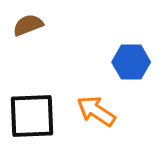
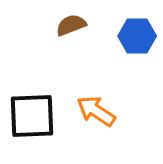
brown semicircle: moved 43 px right
blue hexagon: moved 6 px right, 26 px up
